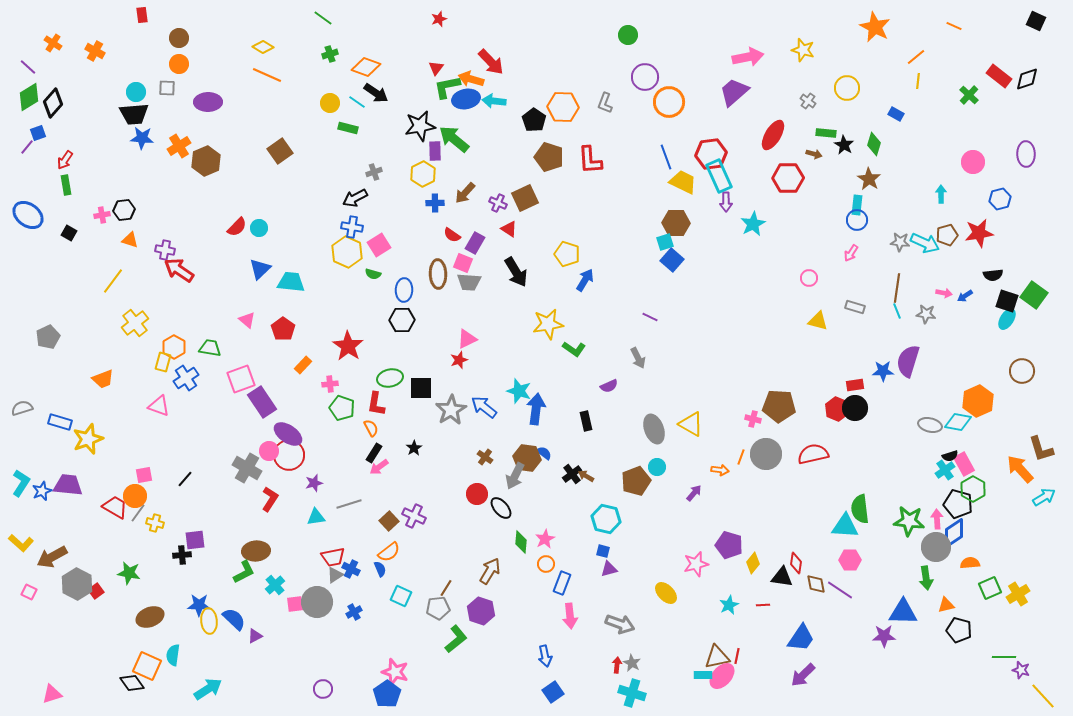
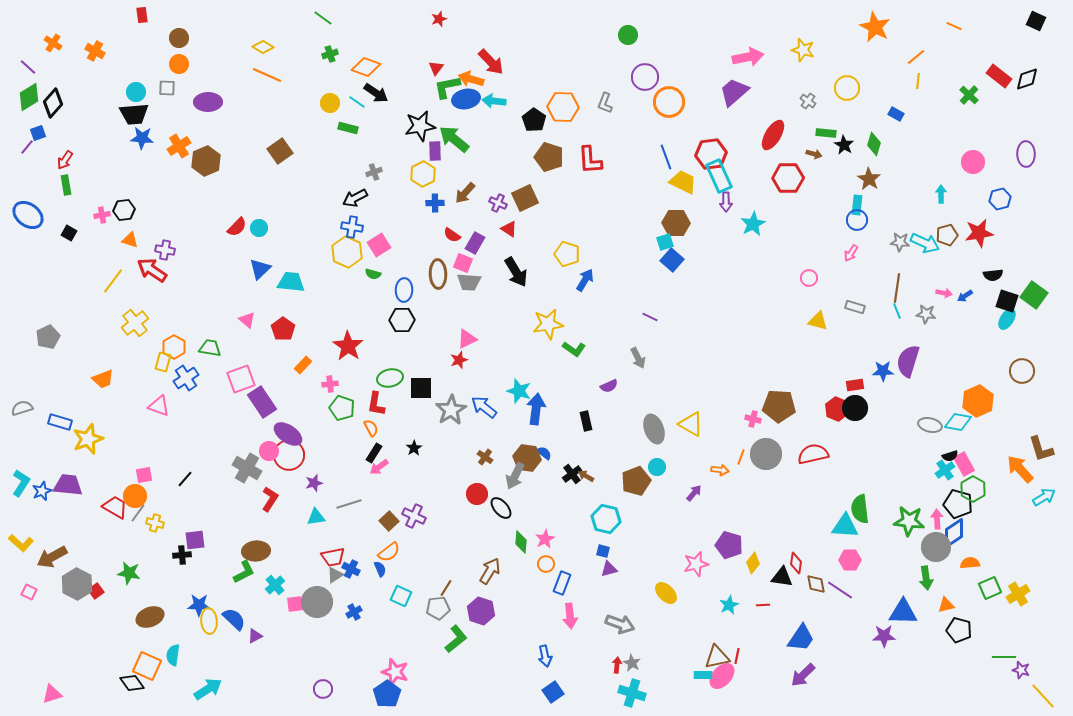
red arrow at (179, 270): moved 27 px left
